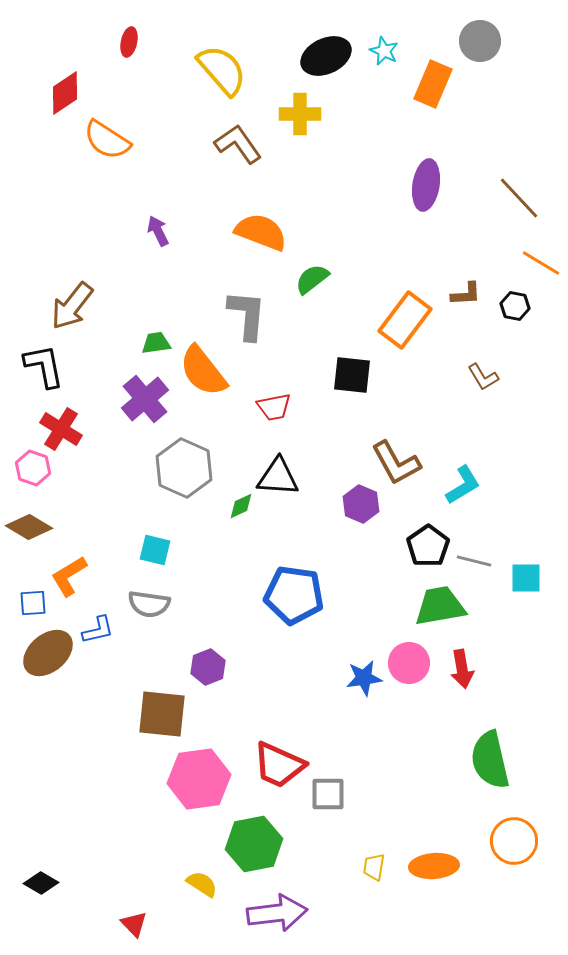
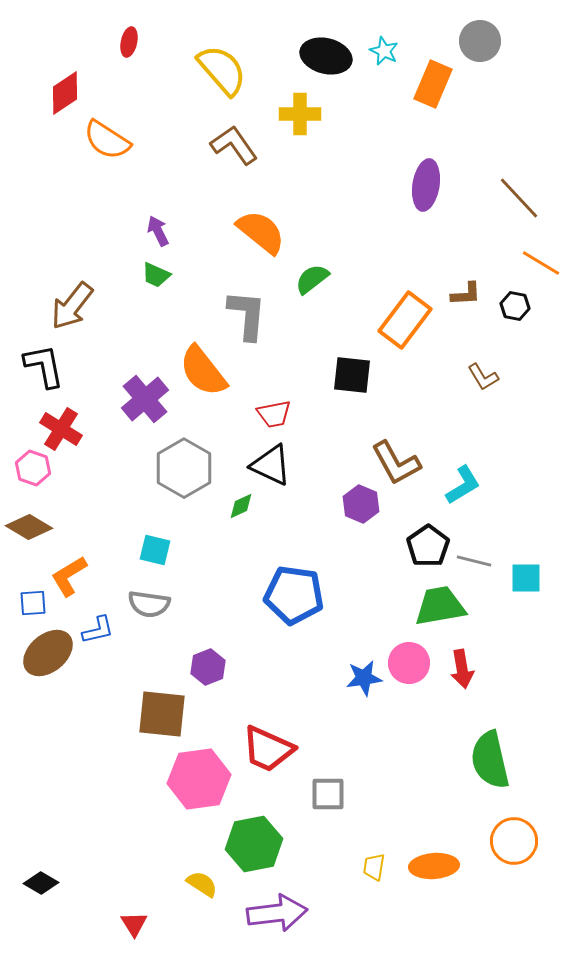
black ellipse at (326, 56): rotated 39 degrees clockwise
brown L-shape at (238, 144): moved 4 px left, 1 px down
orange semicircle at (261, 232): rotated 18 degrees clockwise
green trapezoid at (156, 343): moved 68 px up; rotated 148 degrees counterclockwise
red trapezoid at (274, 407): moved 7 px down
gray hexagon at (184, 468): rotated 6 degrees clockwise
black triangle at (278, 477): moved 7 px left, 12 px up; rotated 21 degrees clockwise
red trapezoid at (279, 765): moved 11 px left, 16 px up
red triangle at (134, 924): rotated 12 degrees clockwise
